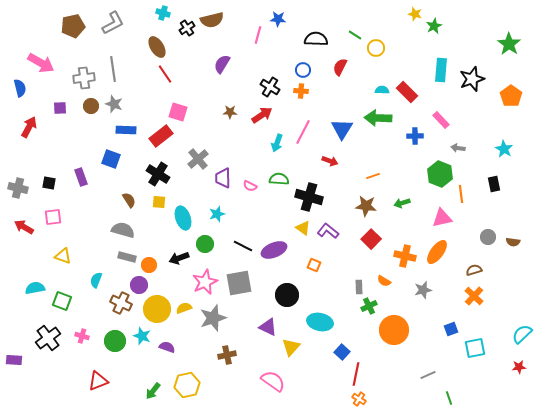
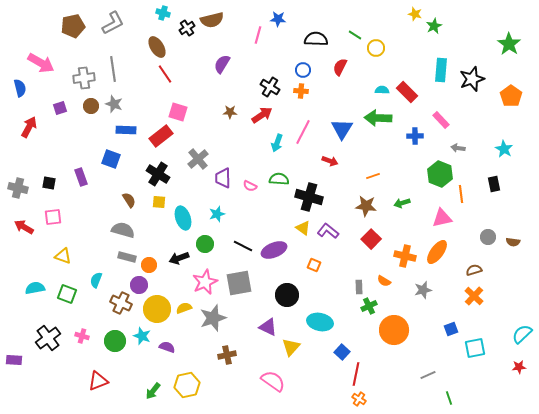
purple square at (60, 108): rotated 16 degrees counterclockwise
green square at (62, 301): moved 5 px right, 7 px up
